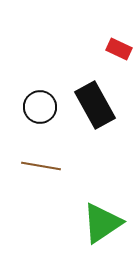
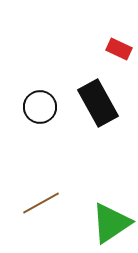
black rectangle: moved 3 px right, 2 px up
brown line: moved 37 px down; rotated 39 degrees counterclockwise
green triangle: moved 9 px right
